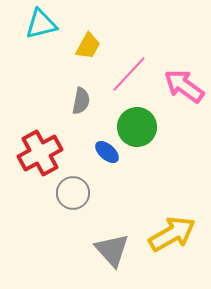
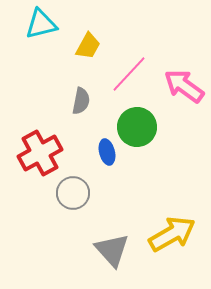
blue ellipse: rotated 35 degrees clockwise
